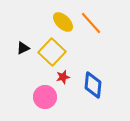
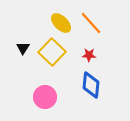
yellow ellipse: moved 2 px left, 1 px down
black triangle: rotated 32 degrees counterclockwise
red star: moved 26 px right, 22 px up; rotated 16 degrees clockwise
blue diamond: moved 2 px left
